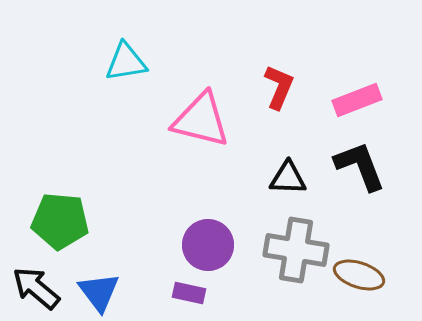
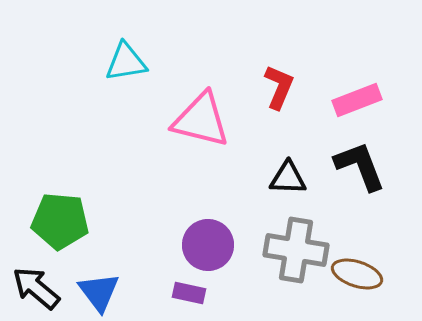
brown ellipse: moved 2 px left, 1 px up
